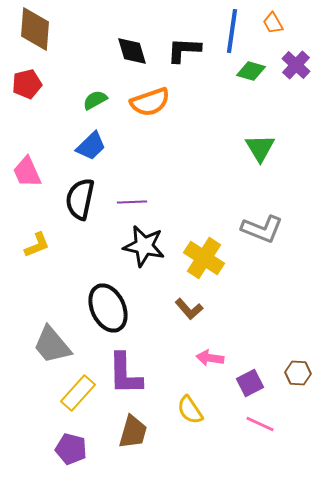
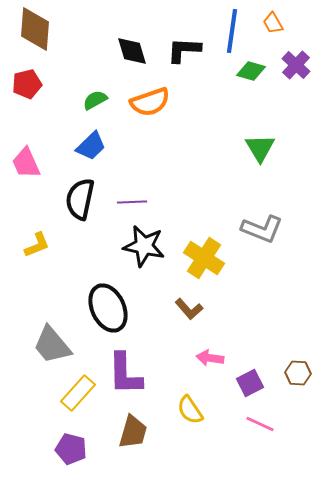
pink trapezoid: moved 1 px left, 9 px up
